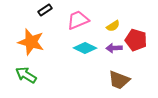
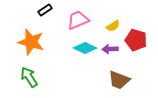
purple arrow: moved 4 px left, 1 px down
green arrow: moved 3 px right, 2 px down; rotated 25 degrees clockwise
